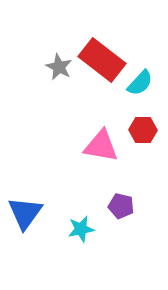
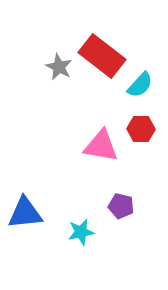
red rectangle: moved 4 px up
cyan semicircle: moved 2 px down
red hexagon: moved 2 px left, 1 px up
blue triangle: rotated 48 degrees clockwise
cyan star: moved 3 px down
